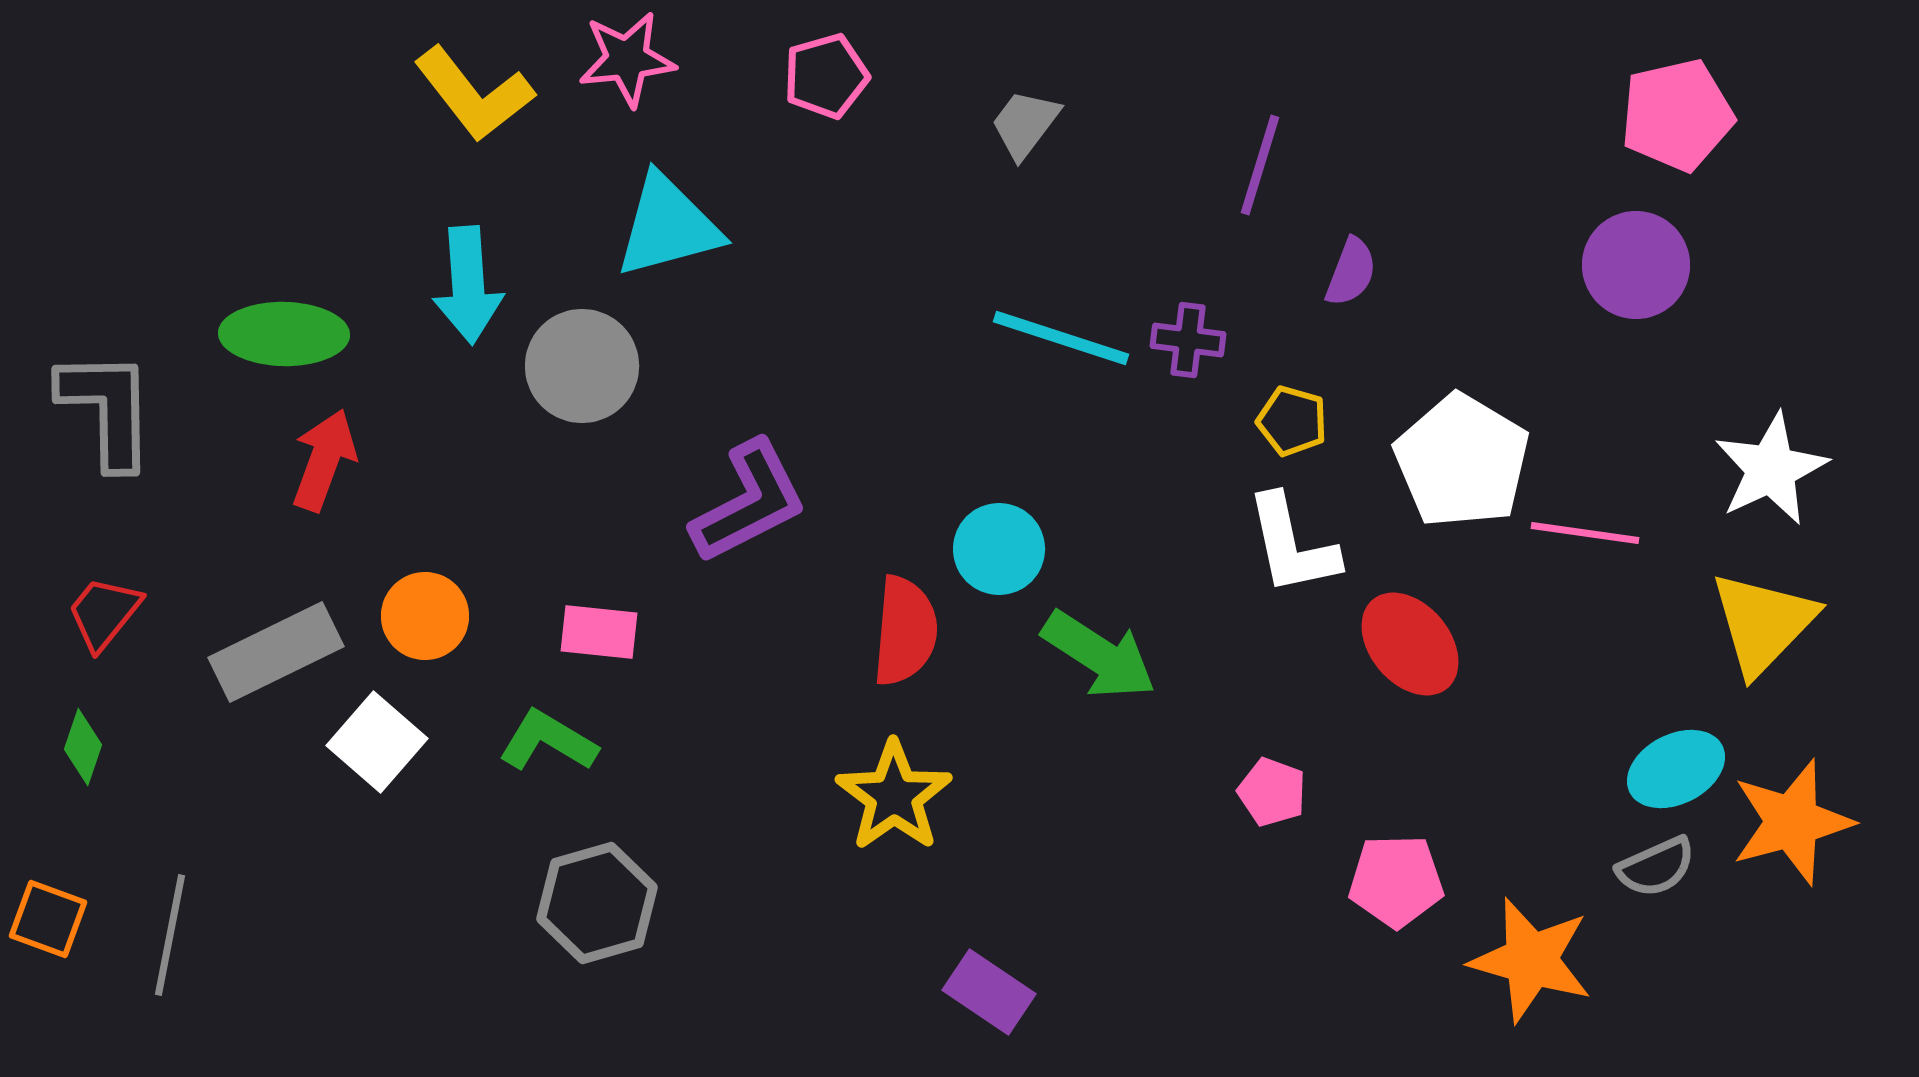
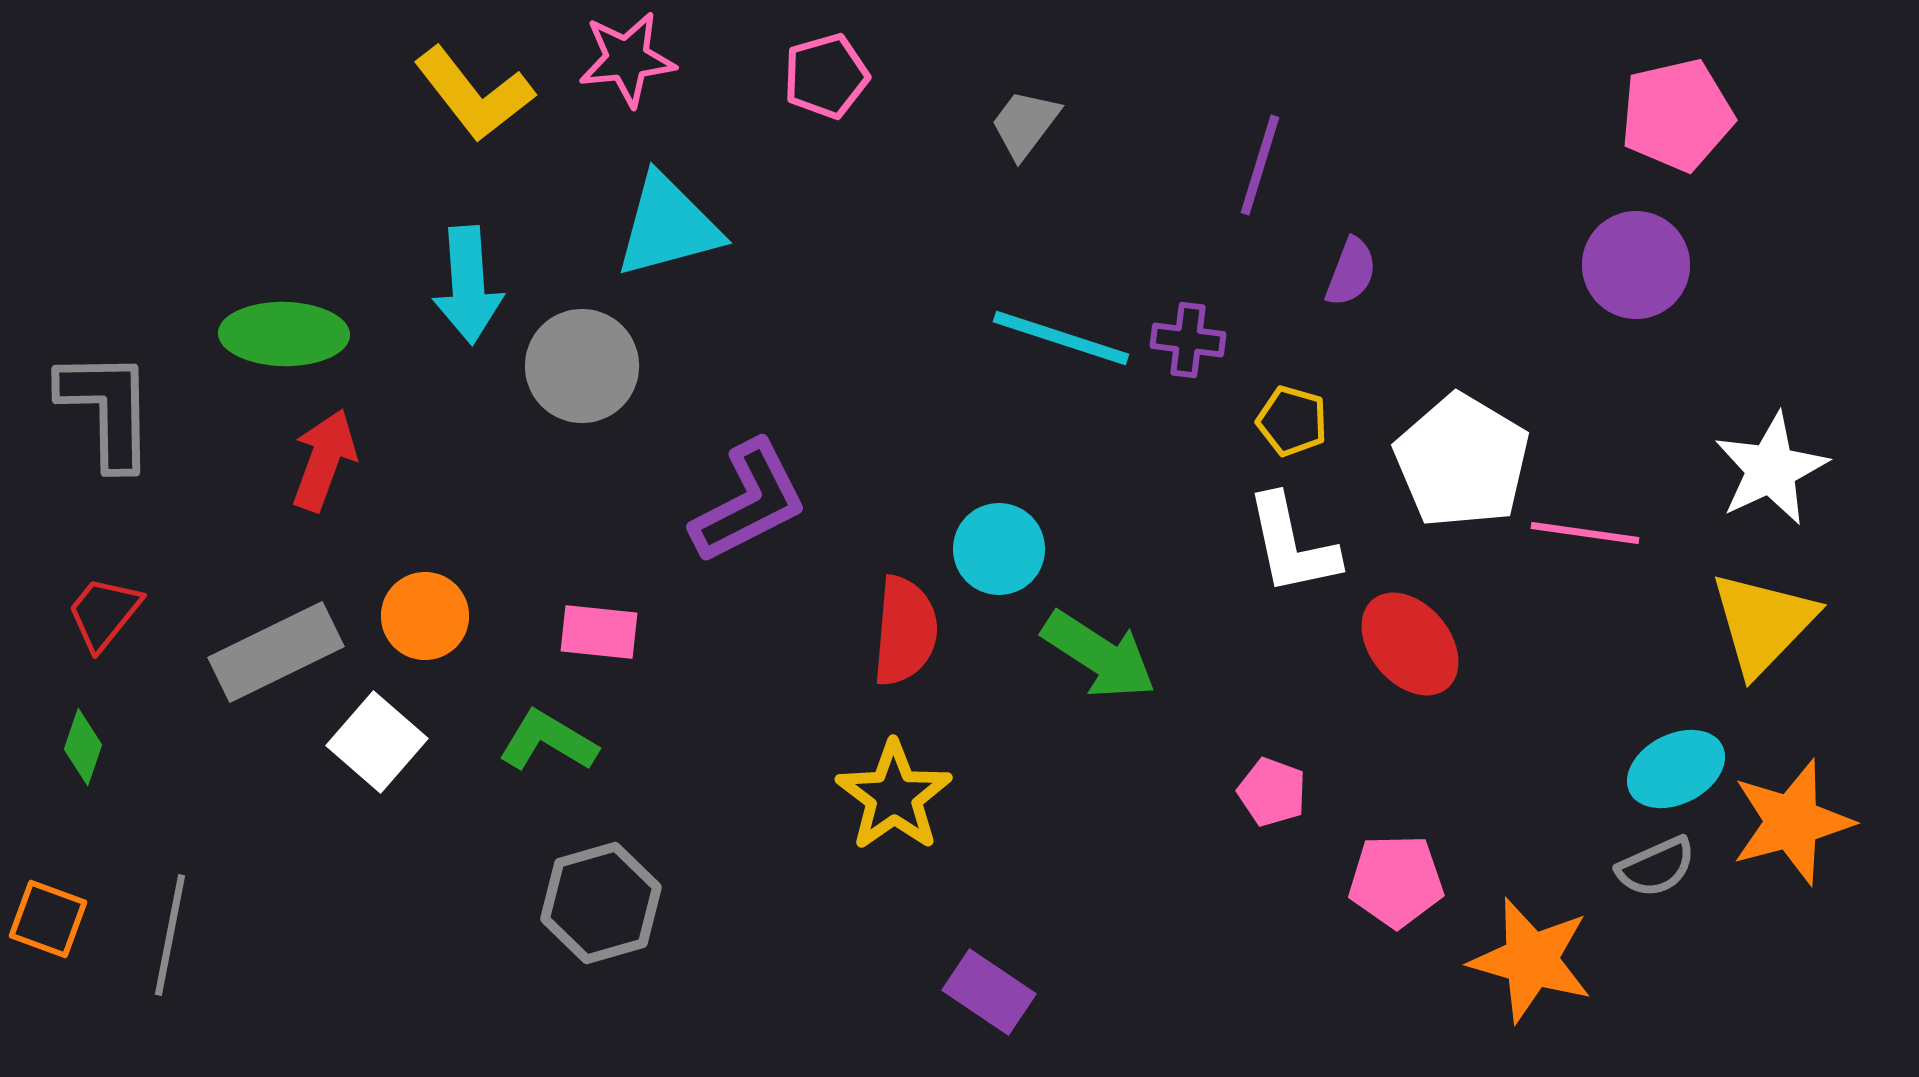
gray hexagon at (597, 903): moved 4 px right
